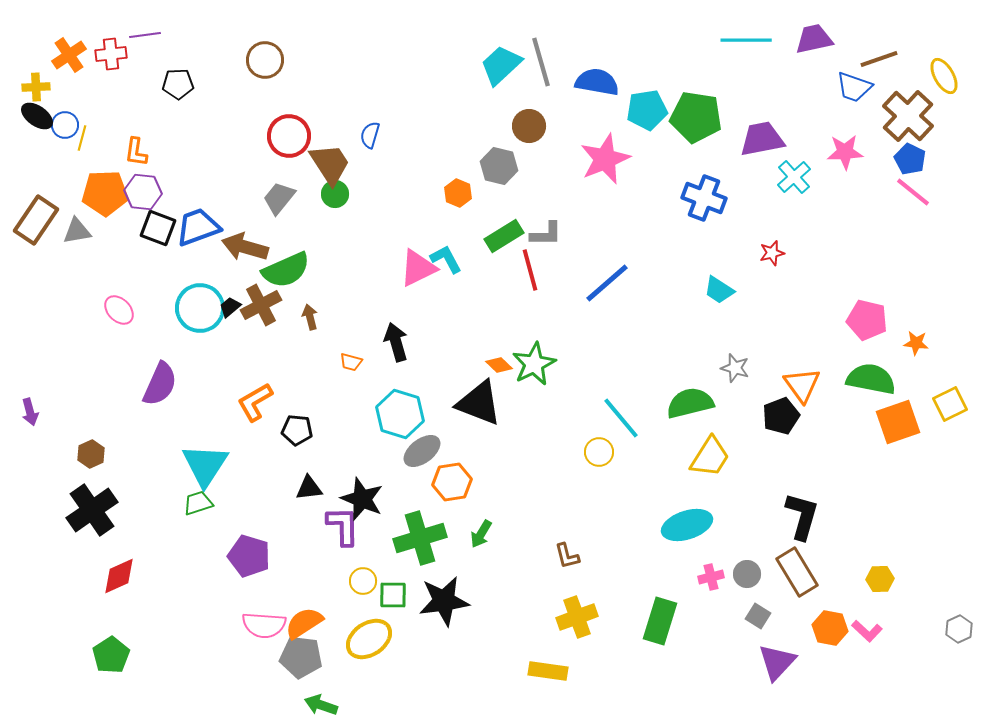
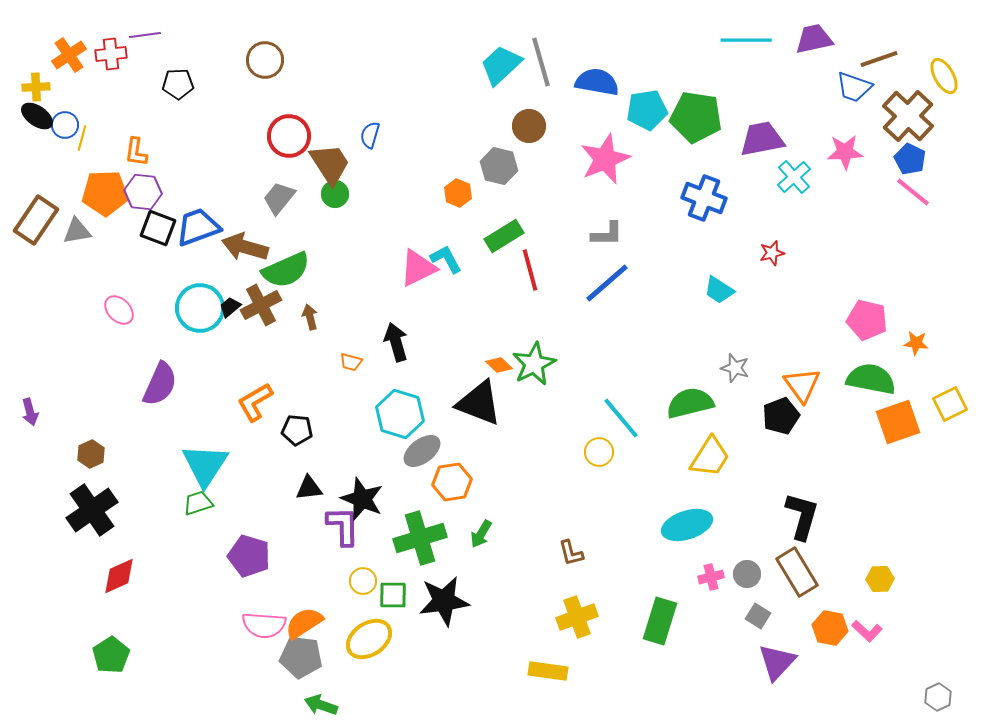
gray L-shape at (546, 234): moved 61 px right
brown L-shape at (567, 556): moved 4 px right, 3 px up
gray hexagon at (959, 629): moved 21 px left, 68 px down
